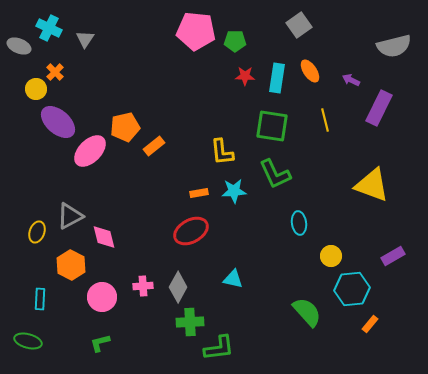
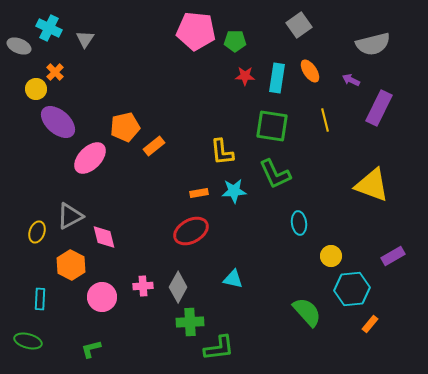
gray semicircle at (394, 46): moved 21 px left, 2 px up
pink ellipse at (90, 151): moved 7 px down
green L-shape at (100, 343): moved 9 px left, 6 px down
